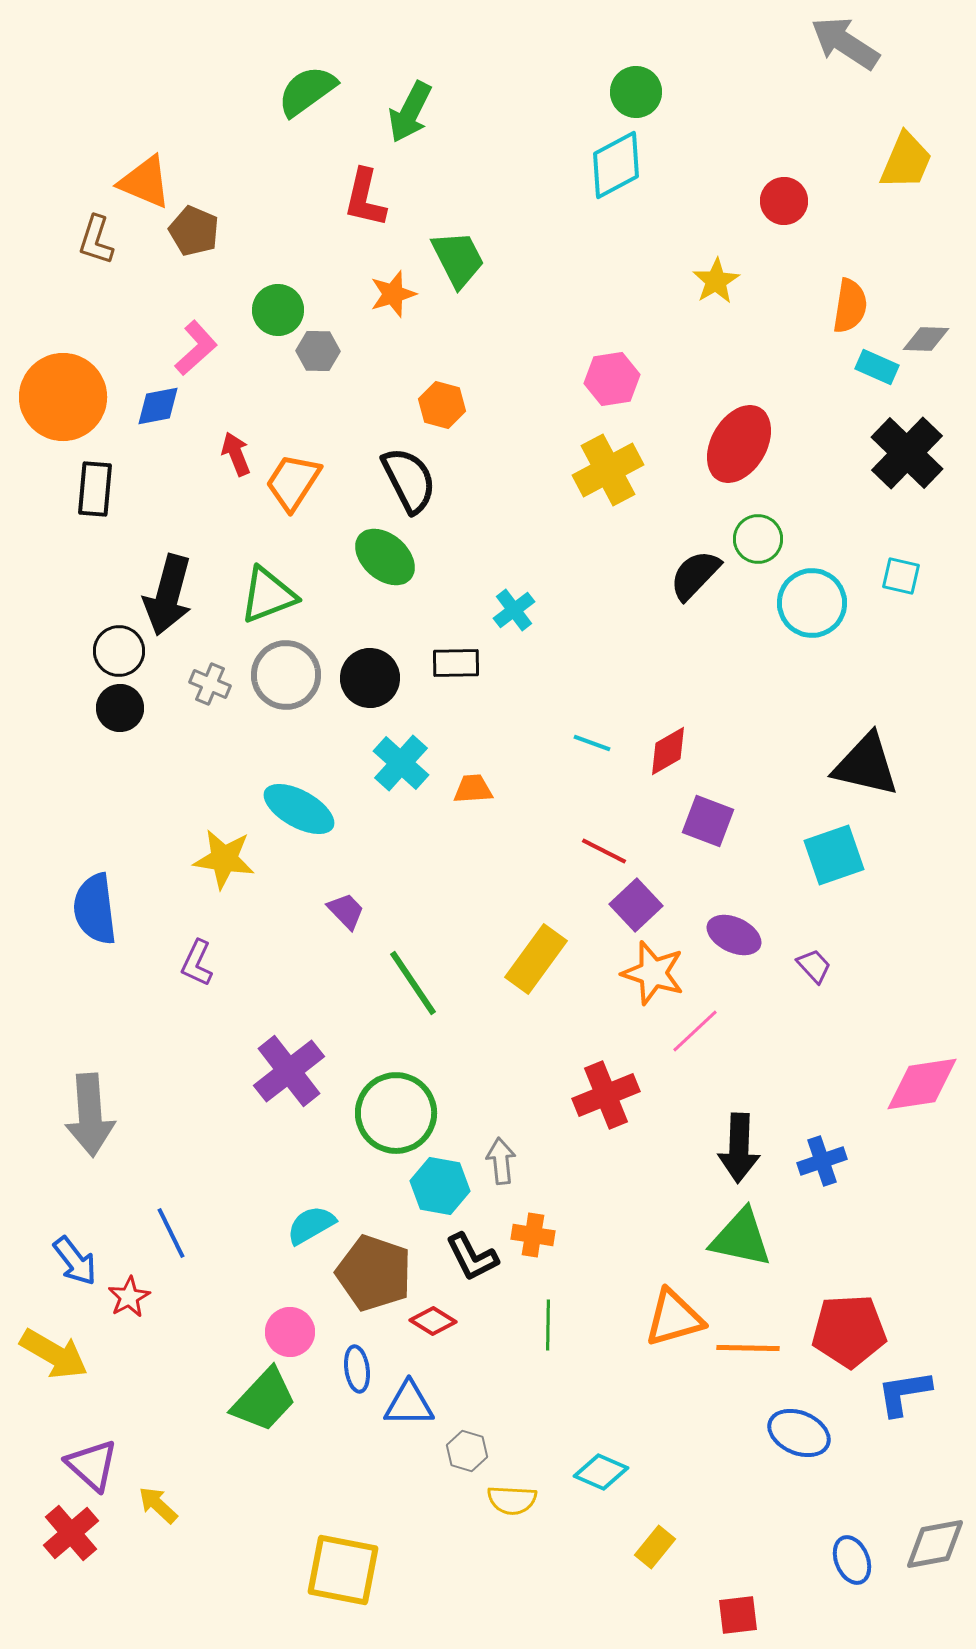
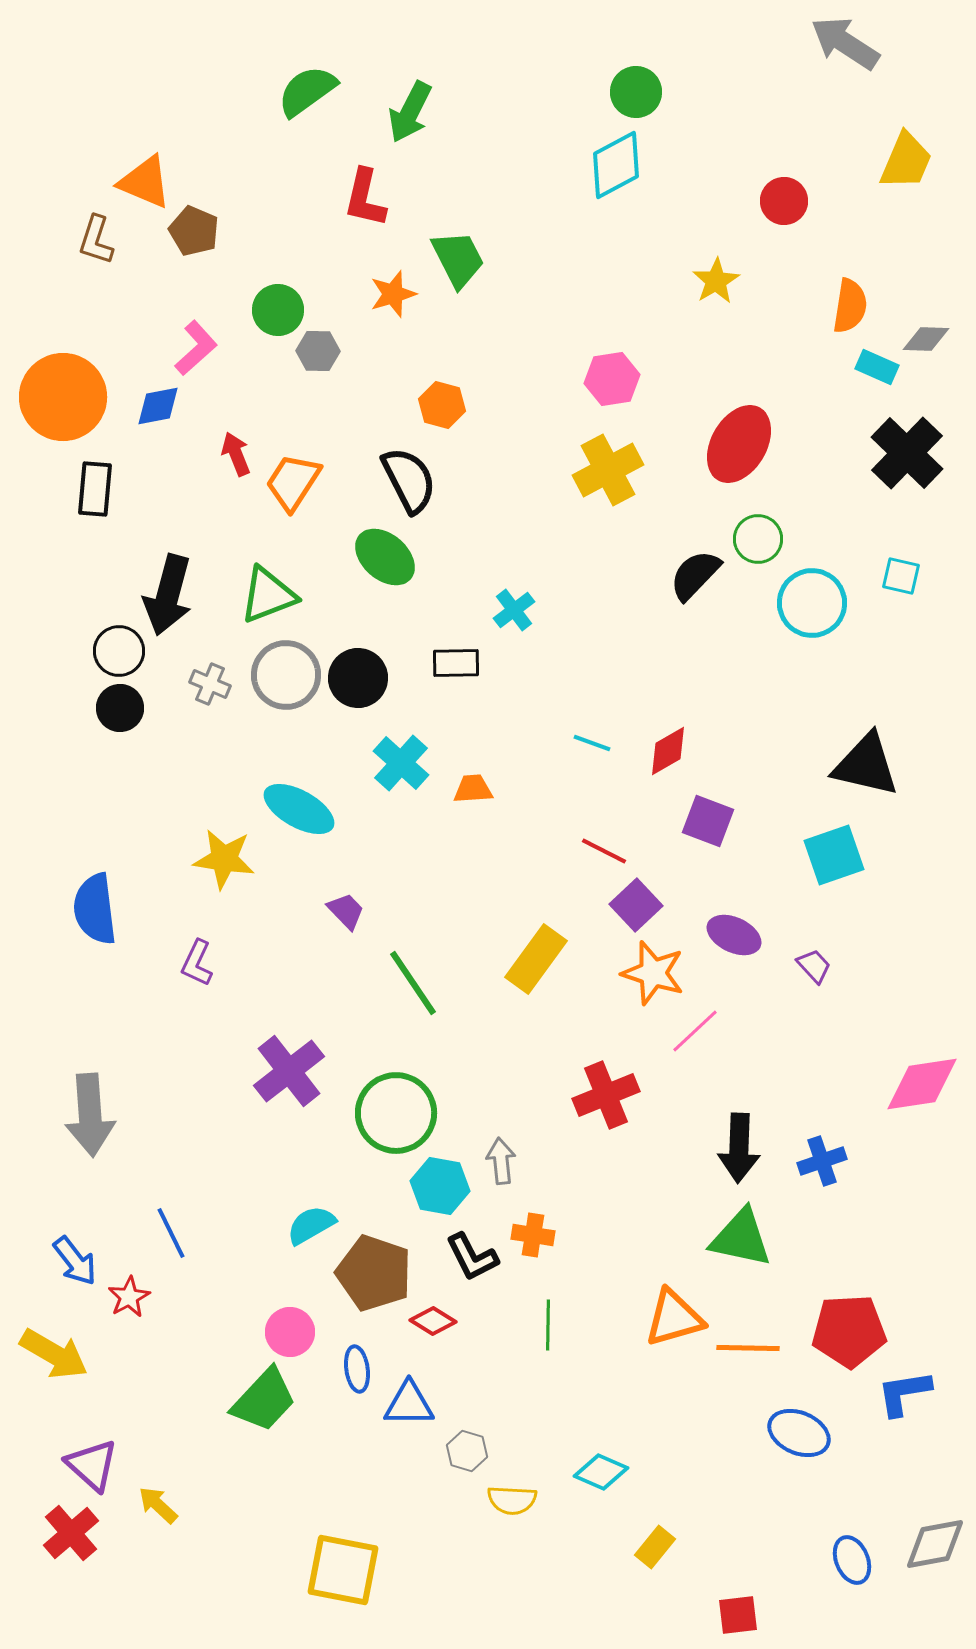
black circle at (370, 678): moved 12 px left
